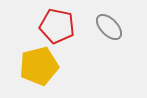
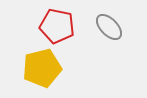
yellow pentagon: moved 3 px right, 2 px down
